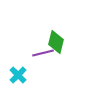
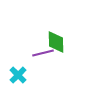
green diamond: rotated 15 degrees counterclockwise
